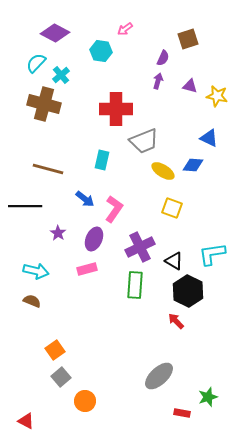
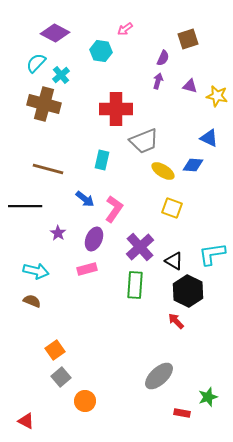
purple cross: rotated 16 degrees counterclockwise
